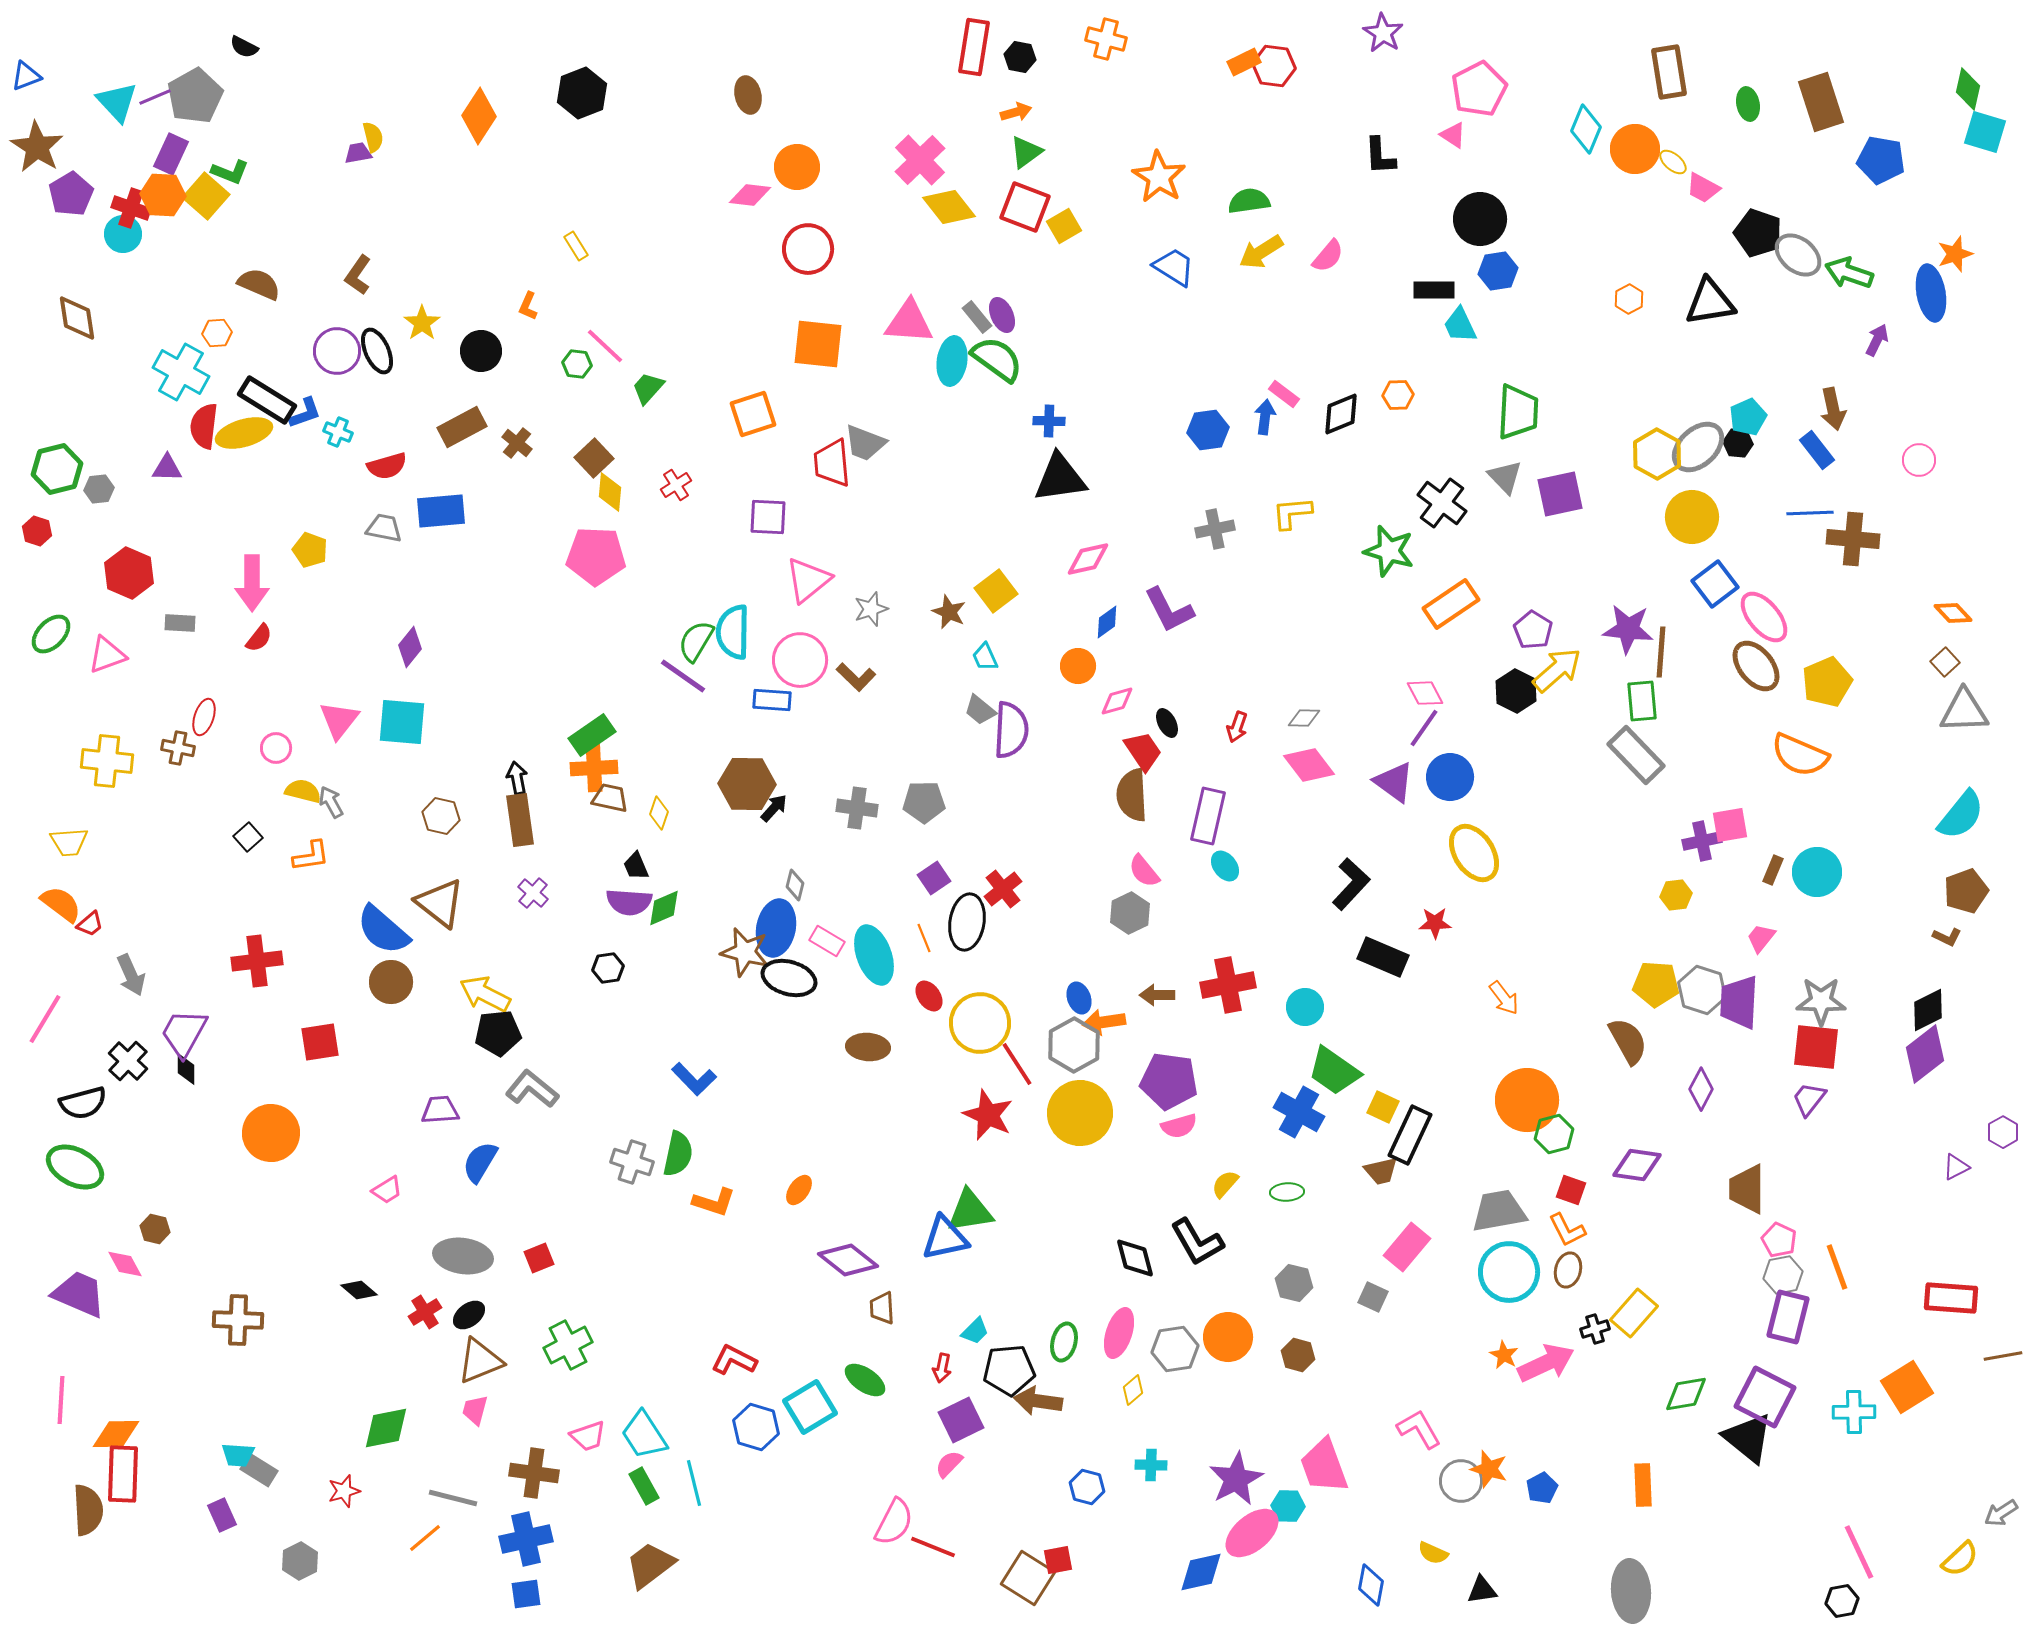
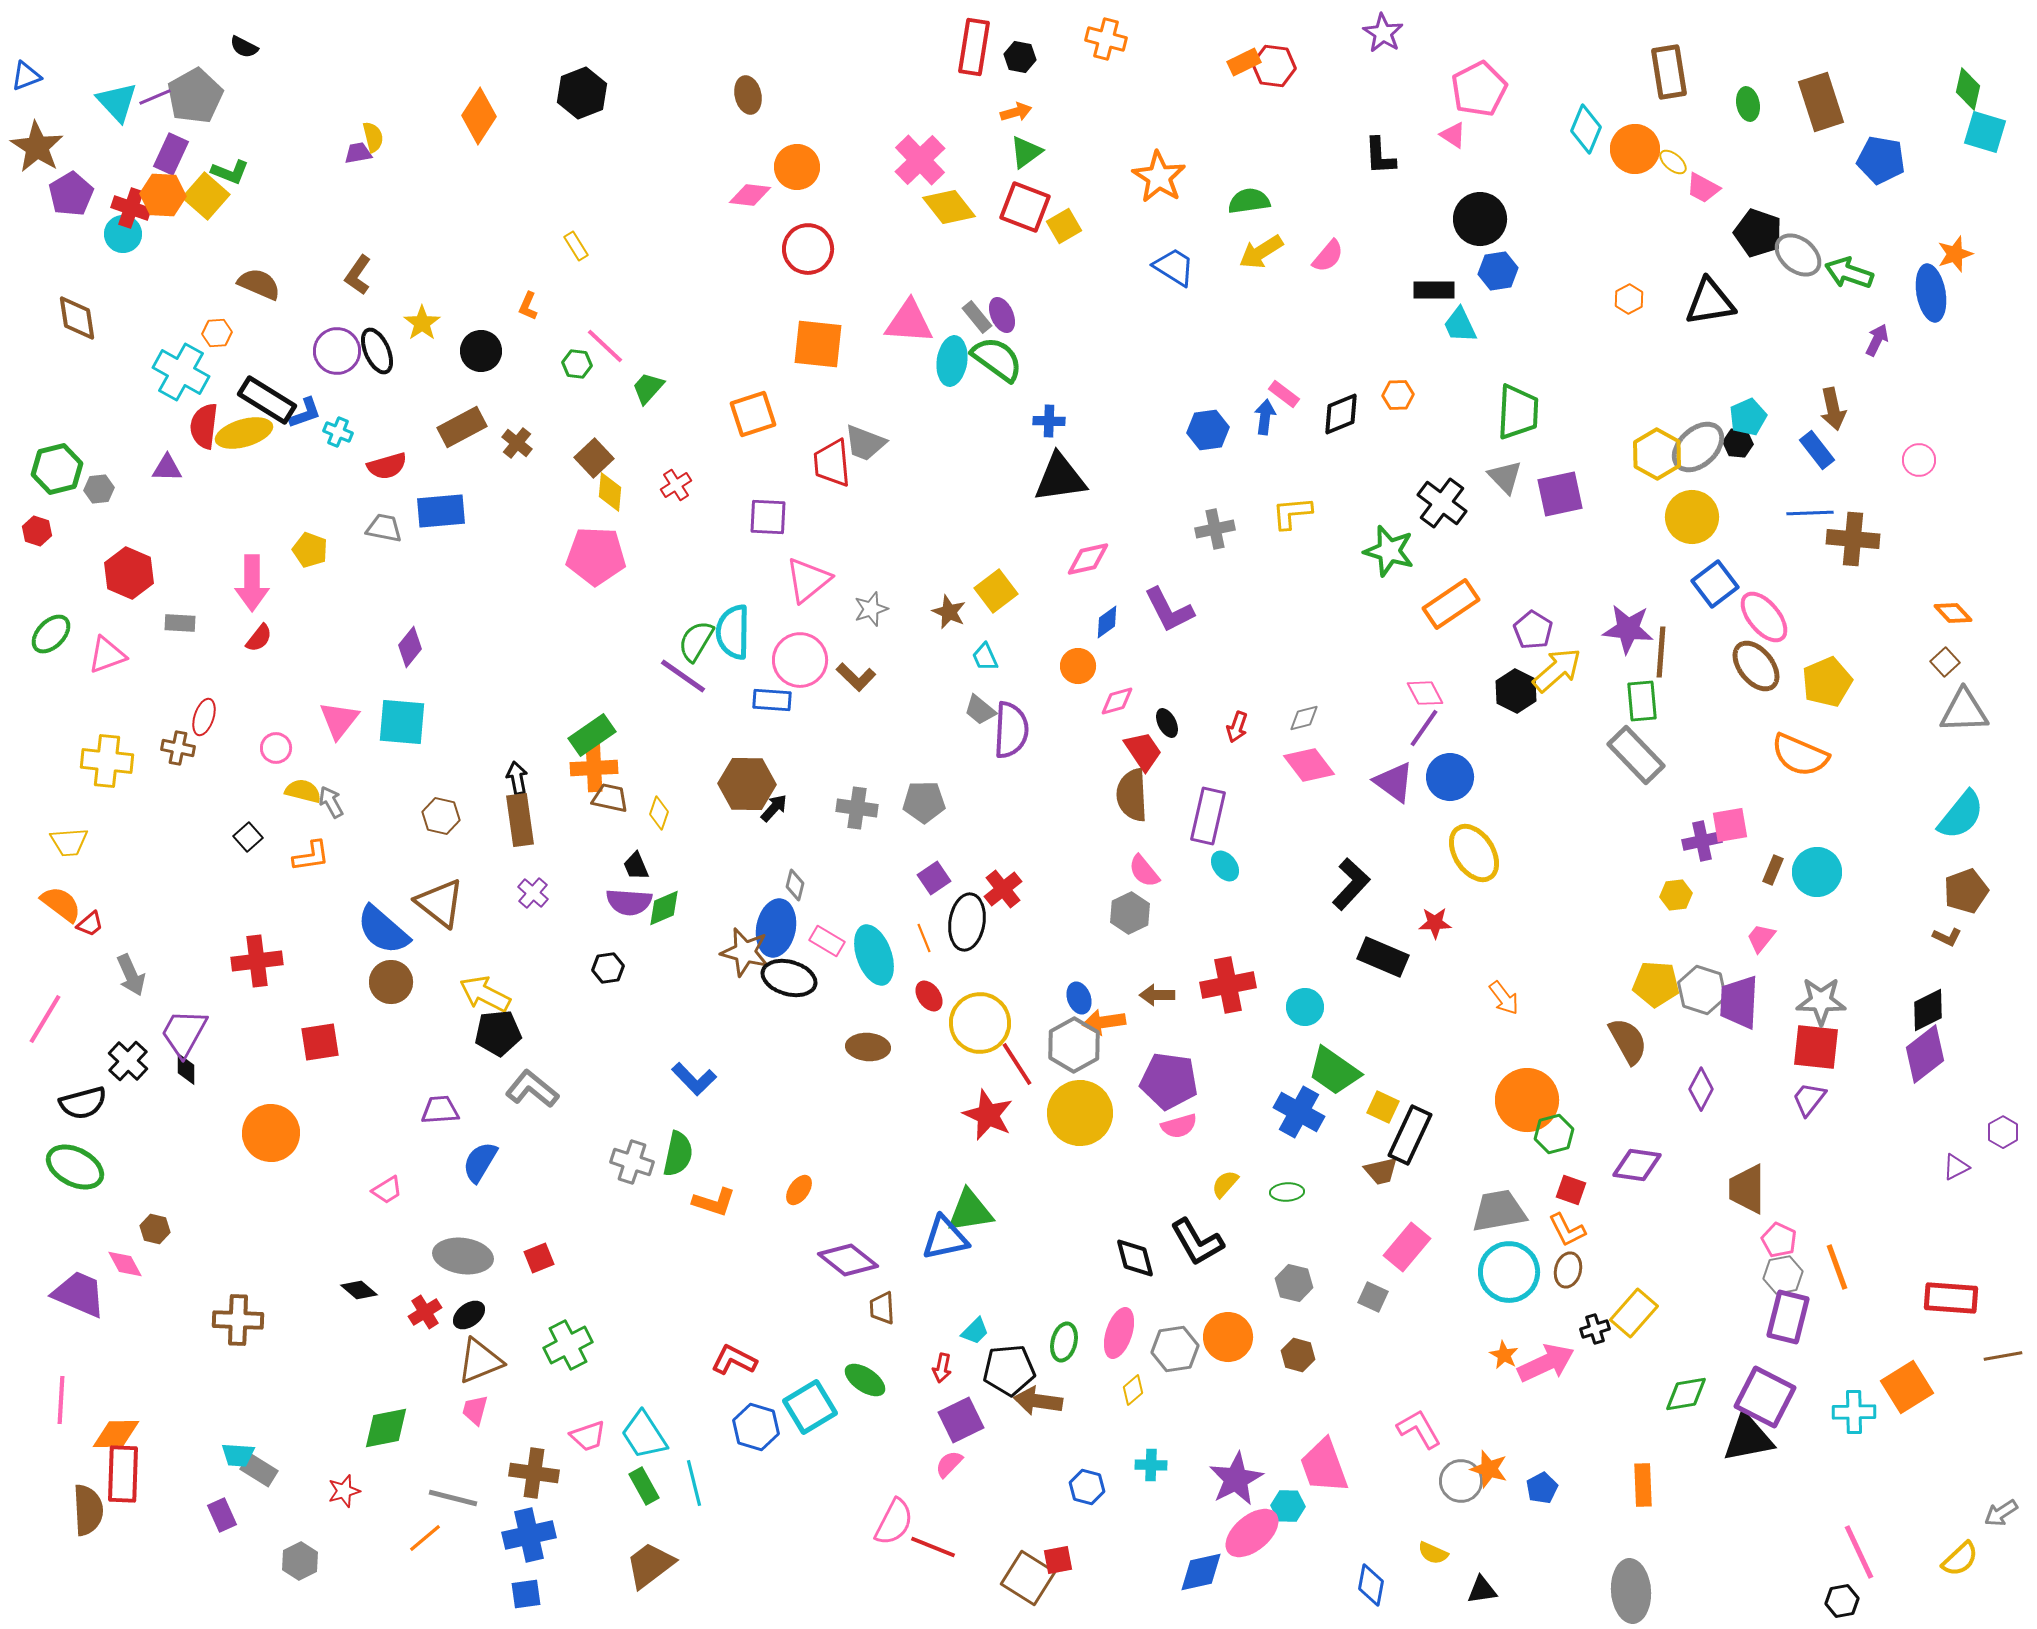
gray diamond at (1304, 718): rotated 16 degrees counterclockwise
black triangle at (1748, 1438): rotated 50 degrees counterclockwise
blue cross at (526, 1539): moved 3 px right, 4 px up
